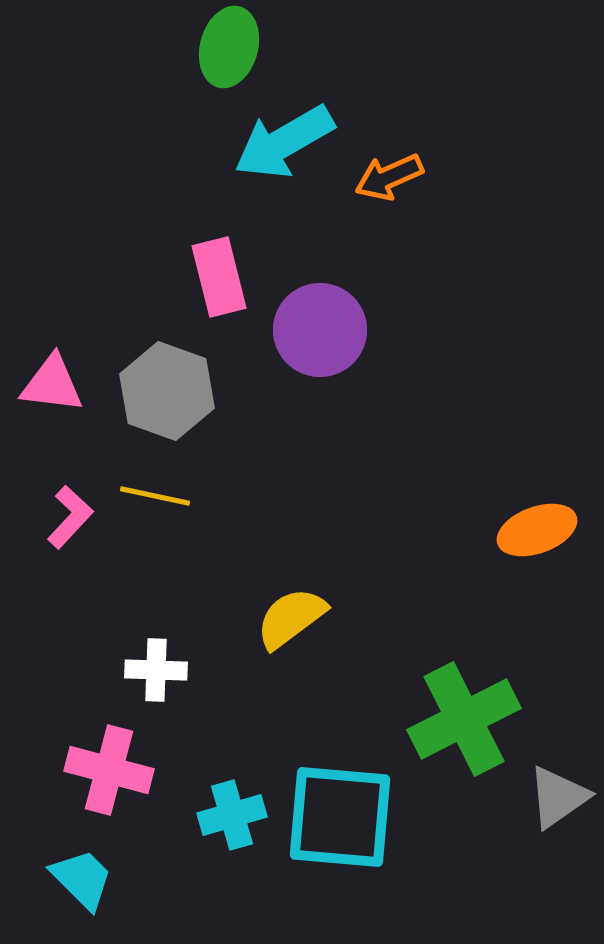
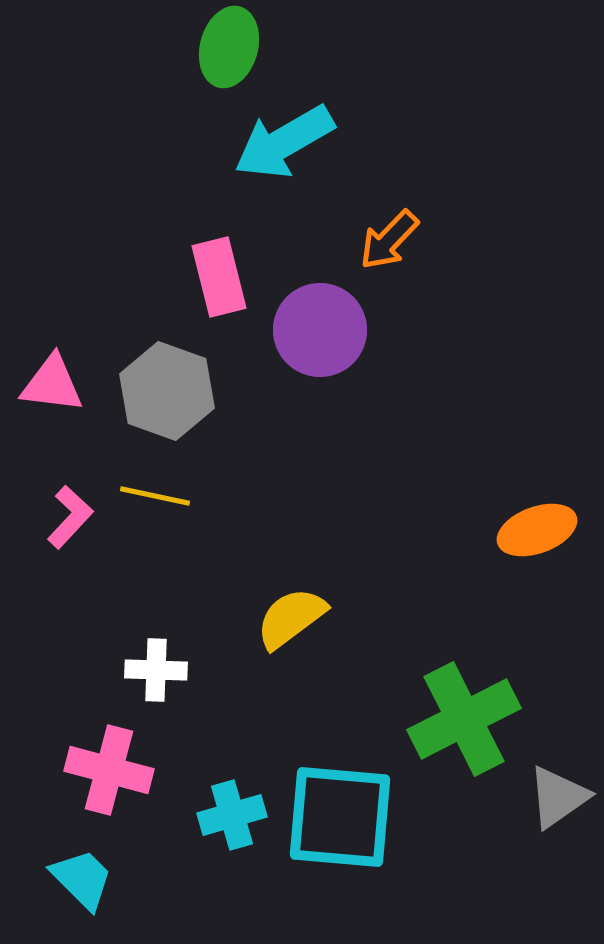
orange arrow: moved 63 px down; rotated 22 degrees counterclockwise
